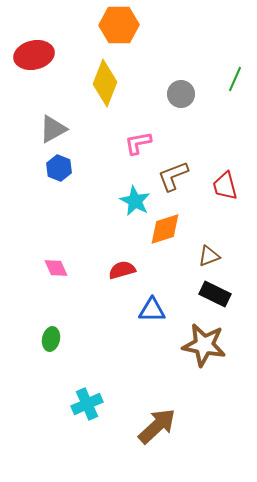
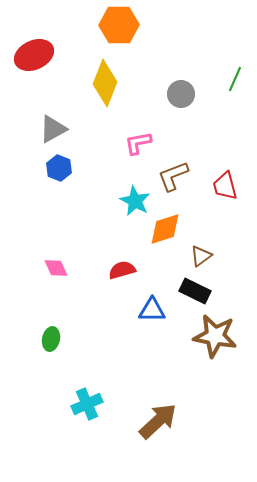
red ellipse: rotated 12 degrees counterclockwise
brown triangle: moved 8 px left; rotated 15 degrees counterclockwise
black rectangle: moved 20 px left, 3 px up
brown star: moved 11 px right, 9 px up
brown arrow: moved 1 px right, 5 px up
